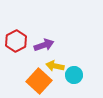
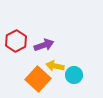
orange square: moved 1 px left, 2 px up
